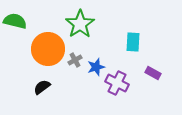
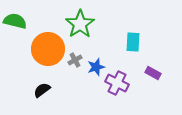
black semicircle: moved 3 px down
